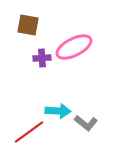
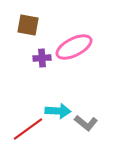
red line: moved 1 px left, 3 px up
